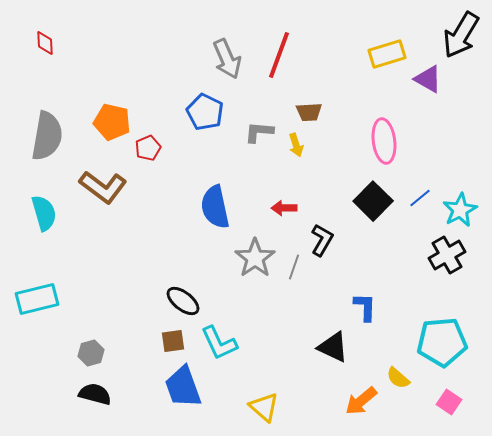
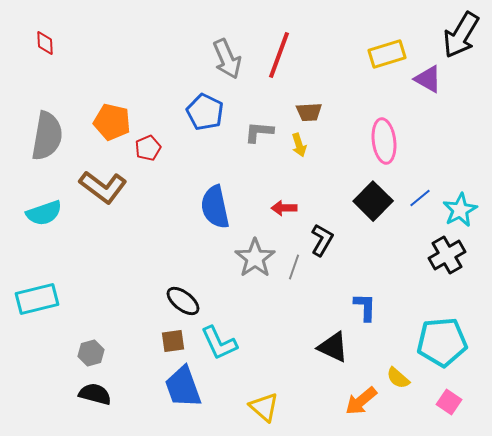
yellow arrow: moved 3 px right
cyan semicircle: rotated 87 degrees clockwise
